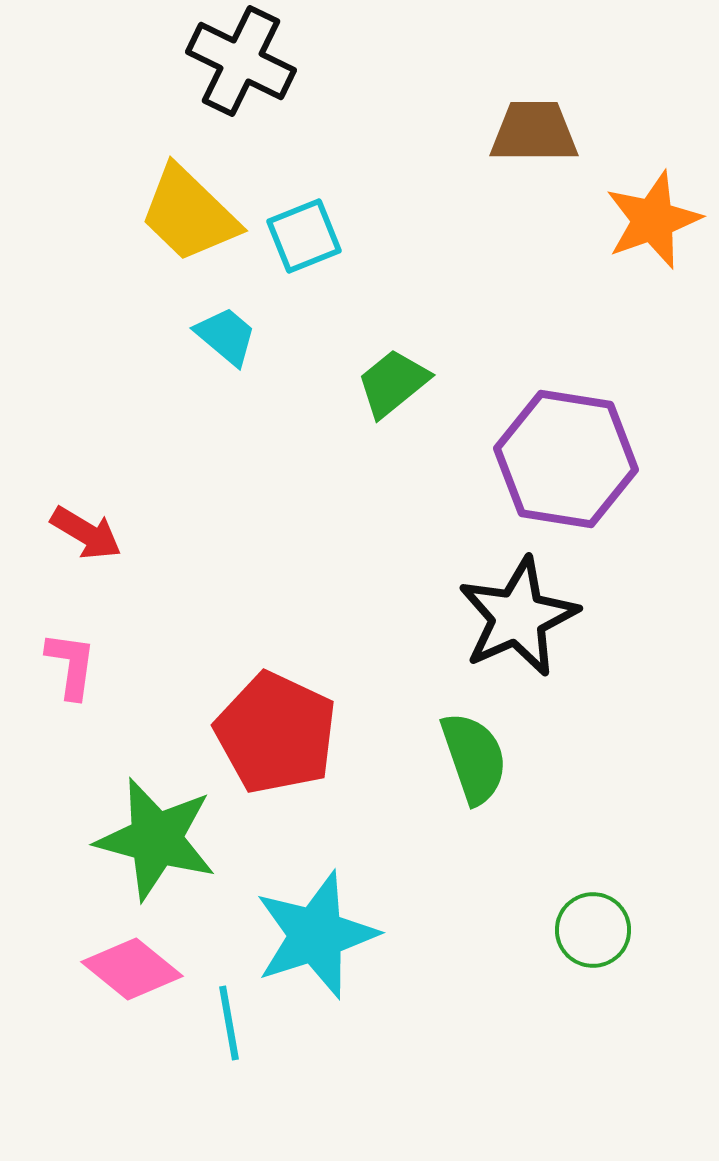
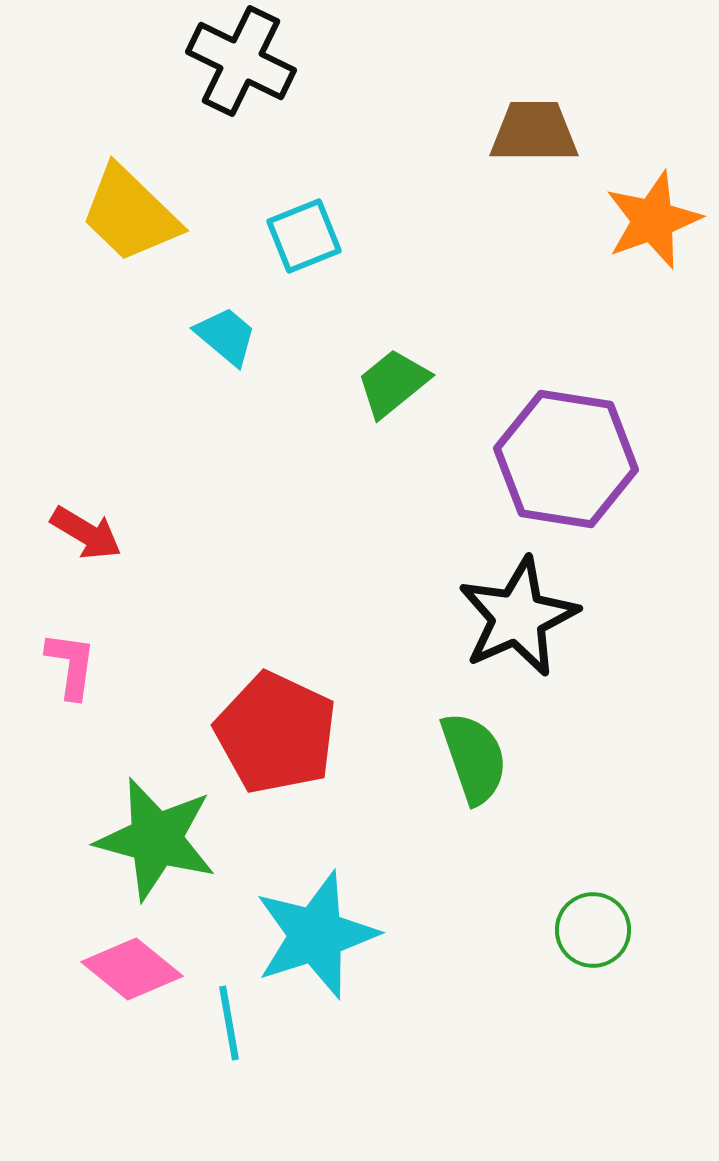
yellow trapezoid: moved 59 px left
